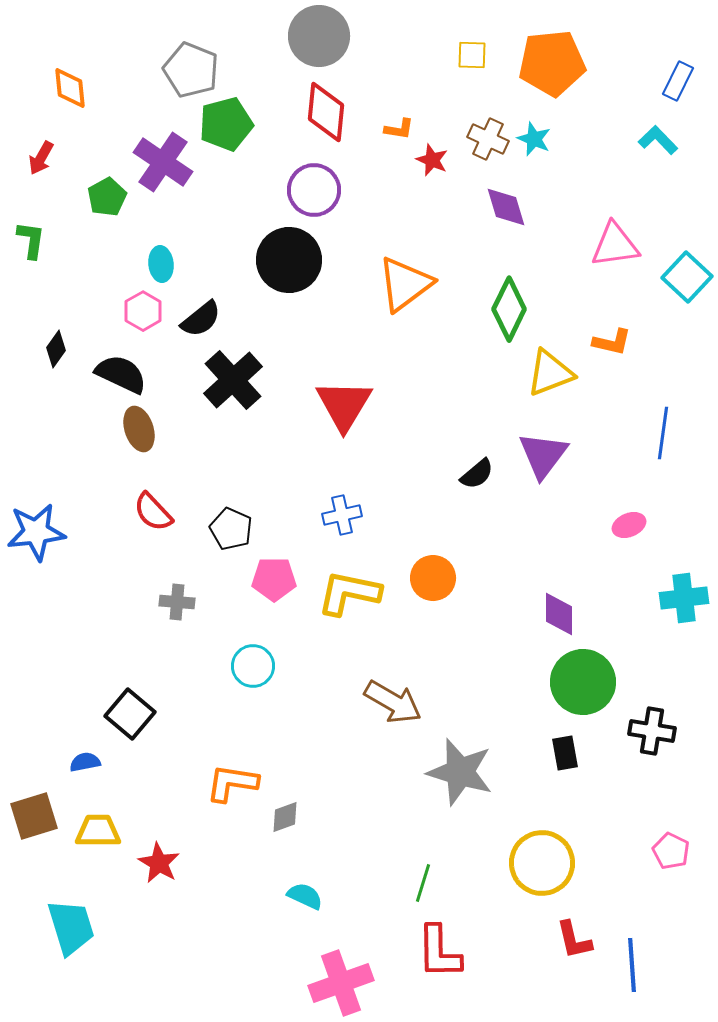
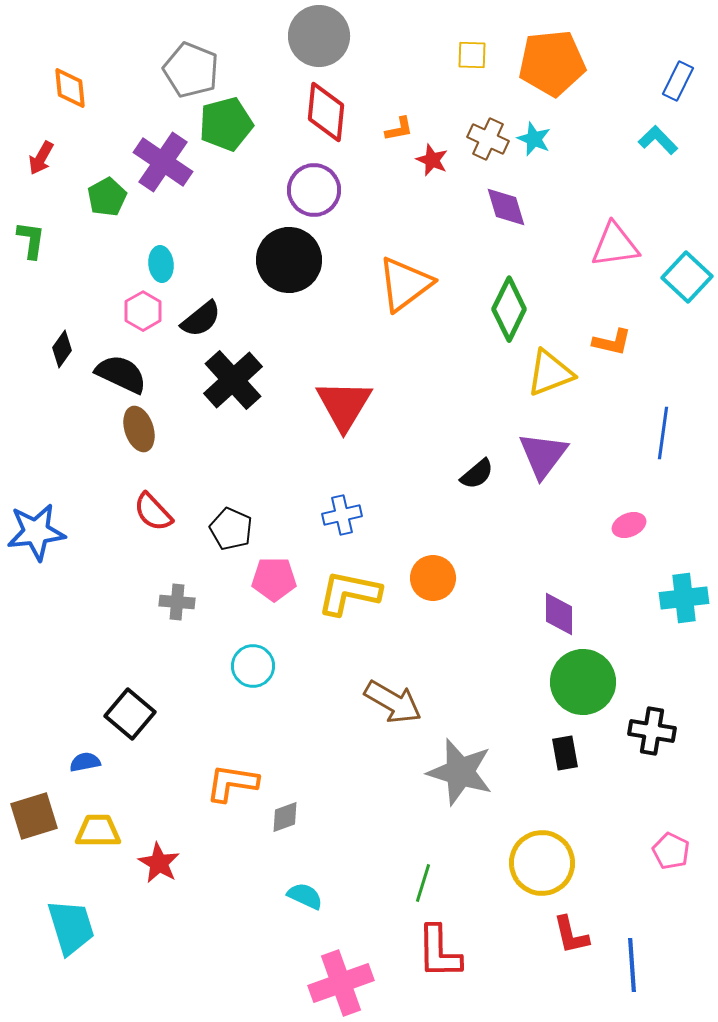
orange L-shape at (399, 129): rotated 20 degrees counterclockwise
black diamond at (56, 349): moved 6 px right
red L-shape at (574, 940): moved 3 px left, 5 px up
